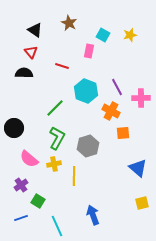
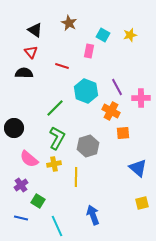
yellow line: moved 2 px right, 1 px down
blue line: rotated 32 degrees clockwise
